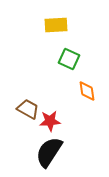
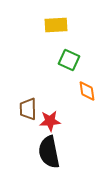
green square: moved 1 px down
brown trapezoid: rotated 120 degrees counterclockwise
black semicircle: rotated 44 degrees counterclockwise
